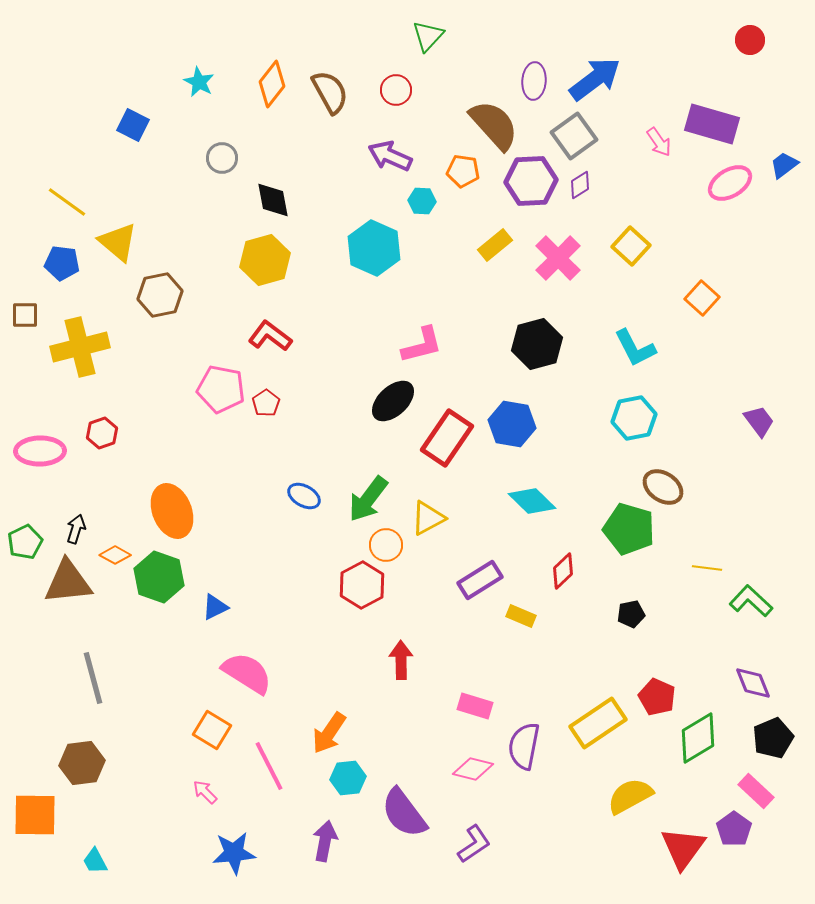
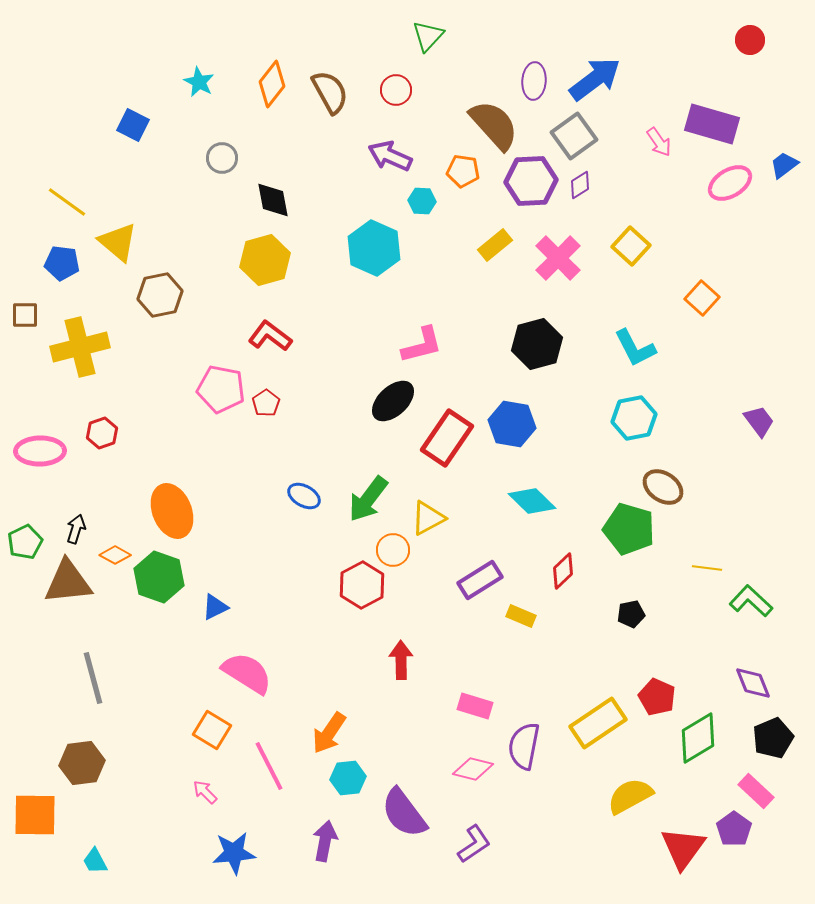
orange circle at (386, 545): moved 7 px right, 5 px down
